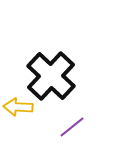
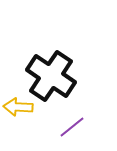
black cross: rotated 9 degrees counterclockwise
